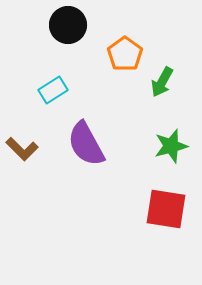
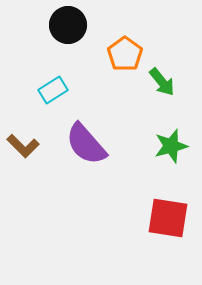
green arrow: rotated 68 degrees counterclockwise
purple semicircle: rotated 12 degrees counterclockwise
brown L-shape: moved 1 px right, 3 px up
red square: moved 2 px right, 9 px down
